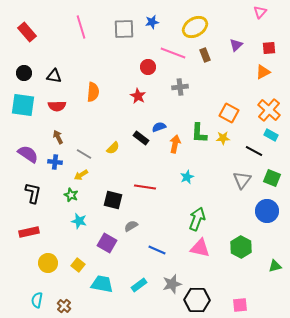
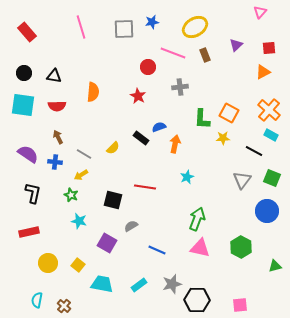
green L-shape at (199, 133): moved 3 px right, 14 px up
